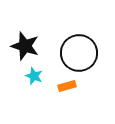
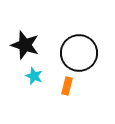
black star: moved 1 px up
orange rectangle: rotated 60 degrees counterclockwise
